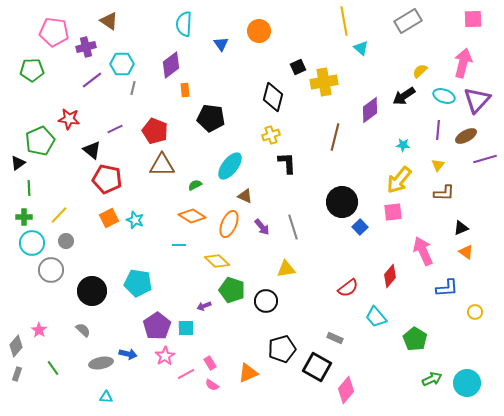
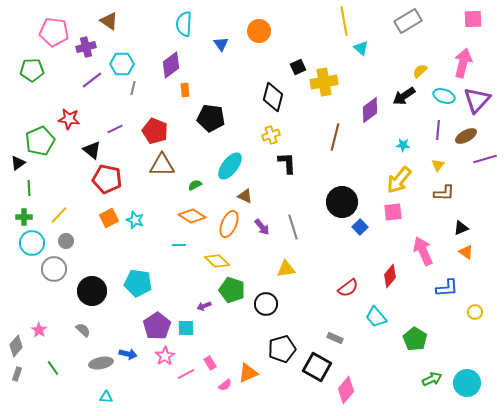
gray circle at (51, 270): moved 3 px right, 1 px up
black circle at (266, 301): moved 3 px down
pink semicircle at (212, 385): moved 13 px right; rotated 72 degrees counterclockwise
